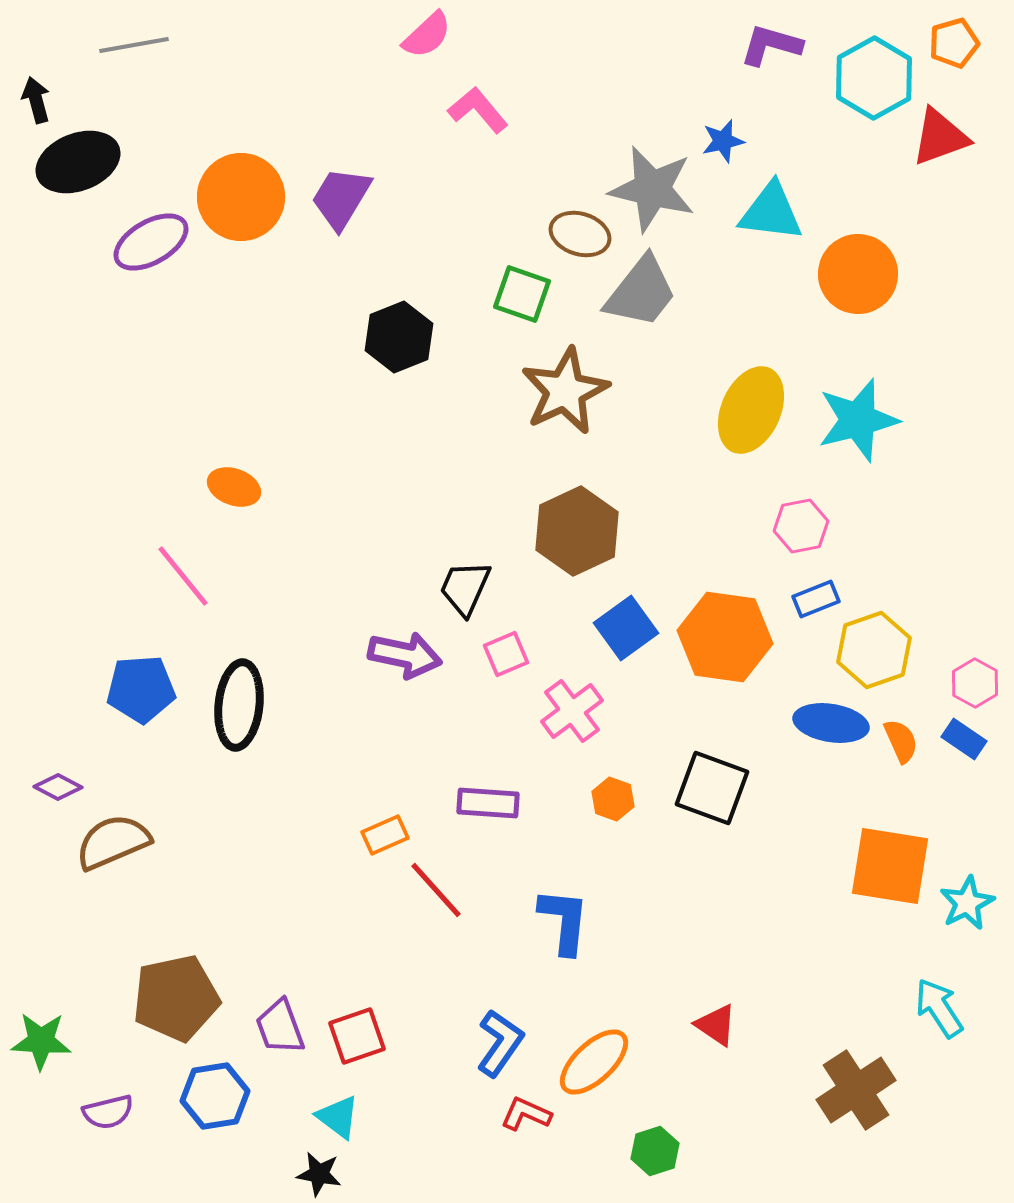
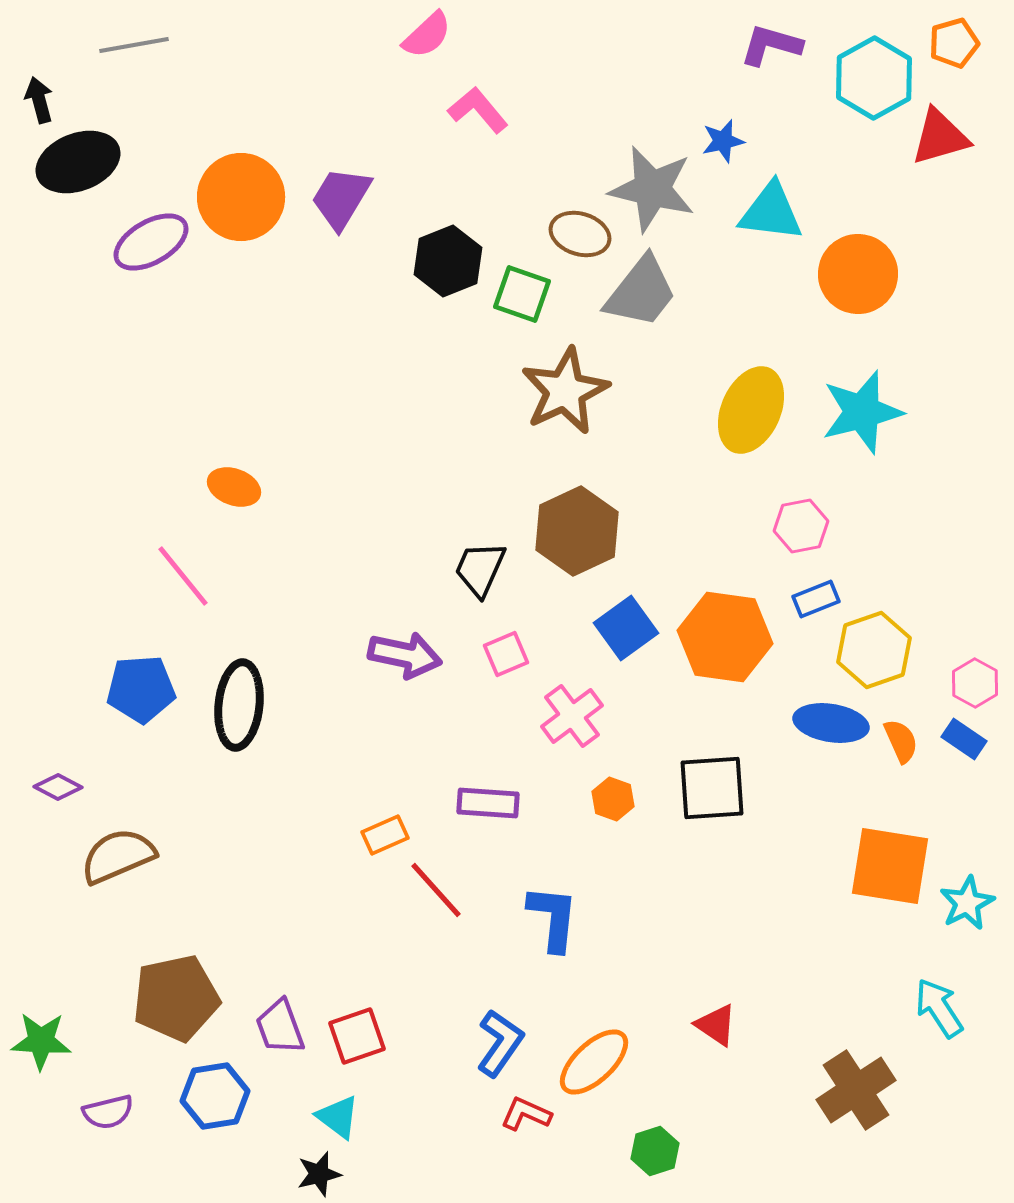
black arrow at (36, 100): moved 3 px right
red triangle at (940, 137): rotated 4 degrees clockwise
black hexagon at (399, 337): moved 49 px right, 76 px up
cyan star at (858, 420): moved 4 px right, 8 px up
black trapezoid at (465, 588): moved 15 px right, 19 px up
pink cross at (572, 711): moved 5 px down
black square at (712, 788): rotated 24 degrees counterclockwise
brown semicircle at (113, 842): moved 5 px right, 14 px down
blue L-shape at (564, 921): moved 11 px left, 3 px up
black star at (319, 1174): rotated 24 degrees counterclockwise
